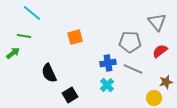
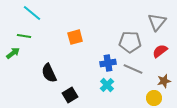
gray triangle: rotated 18 degrees clockwise
brown star: moved 2 px left, 1 px up
